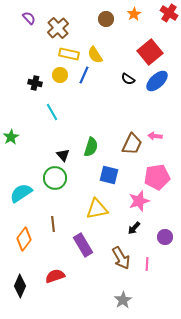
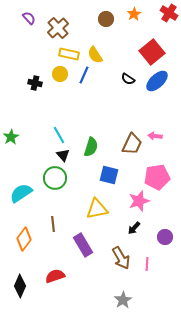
red square: moved 2 px right
yellow circle: moved 1 px up
cyan line: moved 7 px right, 23 px down
